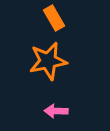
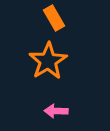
orange star: rotated 21 degrees counterclockwise
